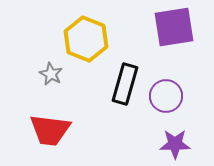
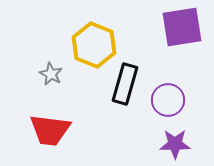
purple square: moved 8 px right
yellow hexagon: moved 8 px right, 6 px down
purple circle: moved 2 px right, 4 px down
